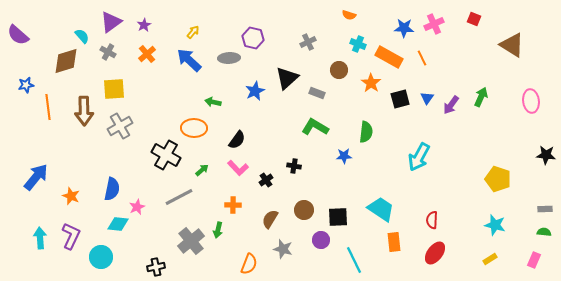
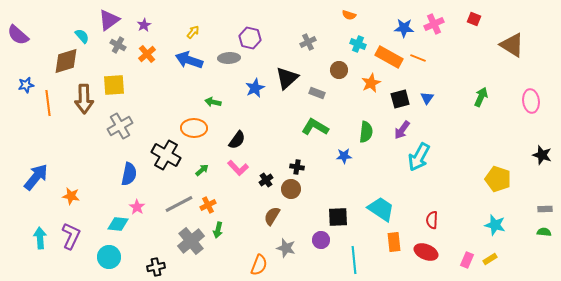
purple triangle at (111, 22): moved 2 px left, 2 px up
purple hexagon at (253, 38): moved 3 px left
gray cross at (108, 52): moved 10 px right, 7 px up
orange line at (422, 58): moved 4 px left; rotated 42 degrees counterclockwise
blue arrow at (189, 60): rotated 24 degrees counterclockwise
orange star at (371, 83): rotated 12 degrees clockwise
yellow square at (114, 89): moved 4 px up
blue star at (255, 91): moved 3 px up
purple arrow at (451, 105): moved 49 px left, 25 px down
orange line at (48, 107): moved 4 px up
brown arrow at (84, 111): moved 12 px up
black star at (546, 155): moved 4 px left; rotated 12 degrees clockwise
black cross at (294, 166): moved 3 px right, 1 px down
blue semicircle at (112, 189): moved 17 px right, 15 px up
orange star at (71, 196): rotated 12 degrees counterclockwise
gray line at (179, 197): moved 7 px down
orange cross at (233, 205): moved 25 px left; rotated 28 degrees counterclockwise
pink star at (137, 207): rotated 14 degrees counterclockwise
brown circle at (304, 210): moved 13 px left, 21 px up
brown semicircle at (270, 219): moved 2 px right, 3 px up
gray star at (283, 249): moved 3 px right, 1 px up
red ellipse at (435, 253): moved 9 px left, 1 px up; rotated 75 degrees clockwise
cyan circle at (101, 257): moved 8 px right
cyan line at (354, 260): rotated 20 degrees clockwise
pink rectangle at (534, 260): moved 67 px left
orange semicircle at (249, 264): moved 10 px right, 1 px down
